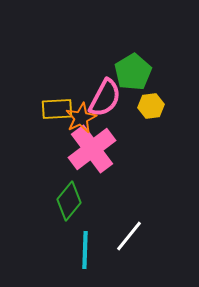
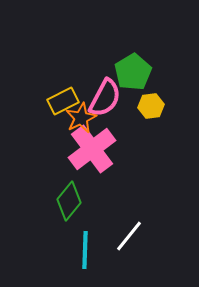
yellow rectangle: moved 6 px right, 8 px up; rotated 24 degrees counterclockwise
